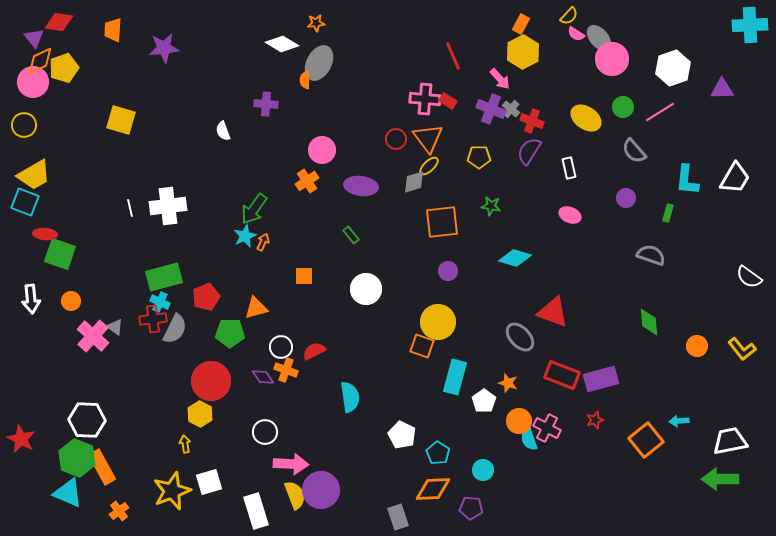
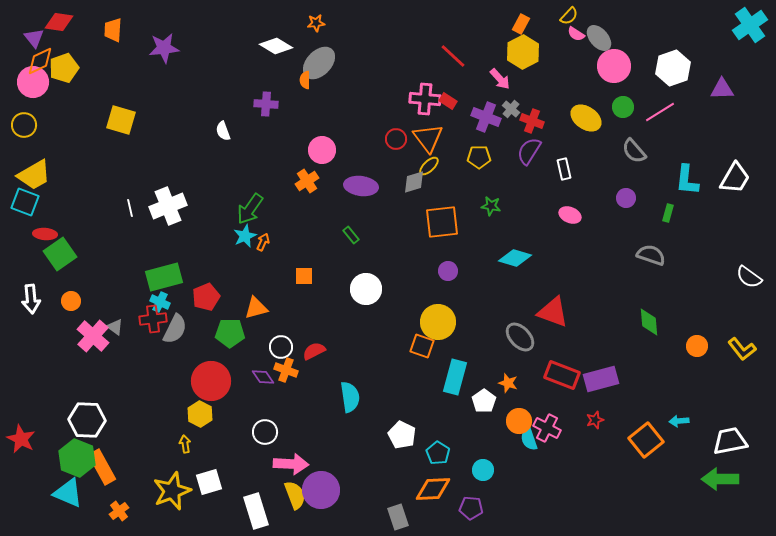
cyan cross at (750, 25): rotated 32 degrees counterclockwise
white diamond at (282, 44): moved 6 px left, 2 px down
red line at (453, 56): rotated 24 degrees counterclockwise
pink circle at (612, 59): moved 2 px right, 7 px down
gray ellipse at (319, 63): rotated 16 degrees clockwise
purple cross at (491, 109): moved 5 px left, 8 px down
white rectangle at (569, 168): moved 5 px left, 1 px down
white cross at (168, 206): rotated 15 degrees counterclockwise
green arrow at (254, 209): moved 4 px left
green square at (60, 254): rotated 36 degrees clockwise
